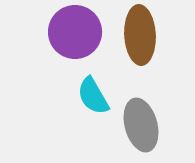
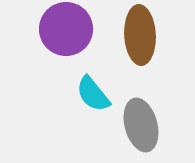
purple circle: moved 9 px left, 3 px up
cyan semicircle: moved 2 px up; rotated 9 degrees counterclockwise
